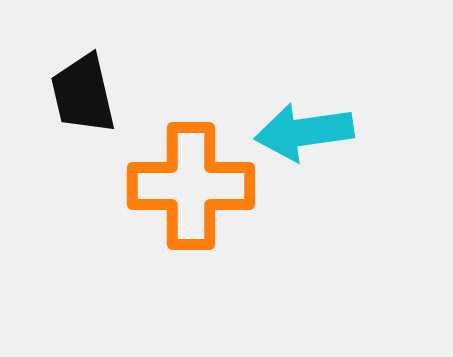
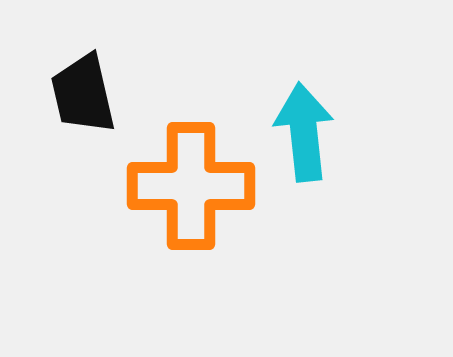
cyan arrow: rotated 92 degrees clockwise
